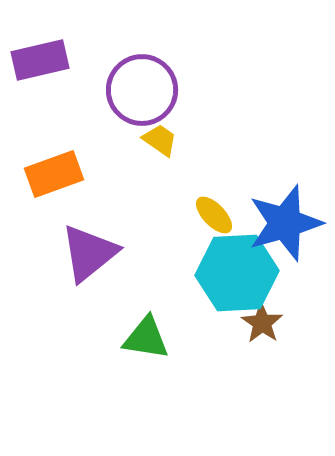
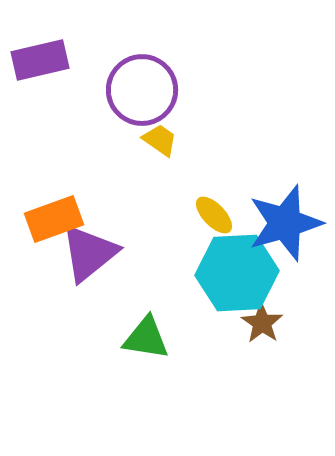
orange rectangle: moved 45 px down
